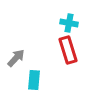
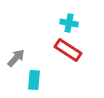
red rectangle: rotated 40 degrees counterclockwise
